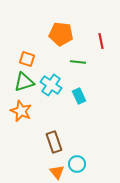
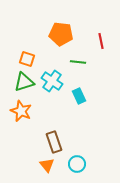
cyan cross: moved 1 px right, 4 px up
orange triangle: moved 10 px left, 7 px up
